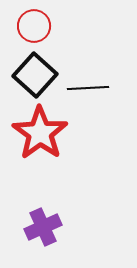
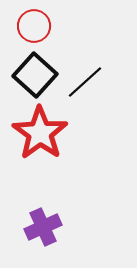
black line: moved 3 px left, 6 px up; rotated 39 degrees counterclockwise
